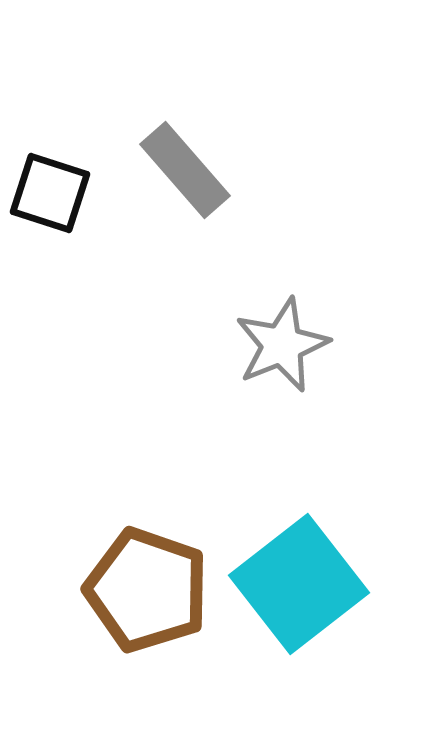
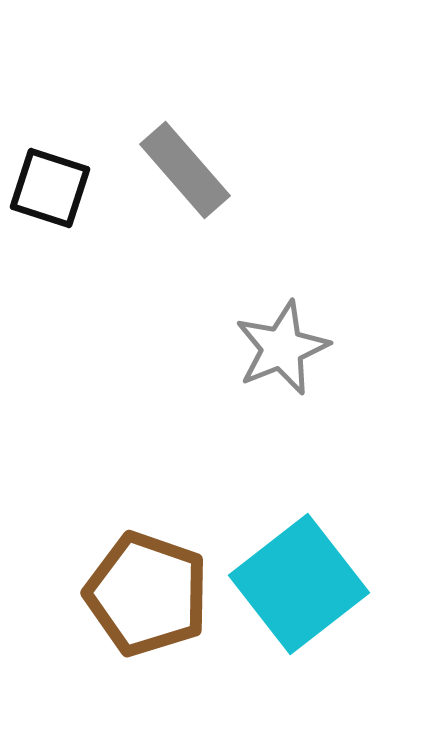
black square: moved 5 px up
gray star: moved 3 px down
brown pentagon: moved 4 px down
